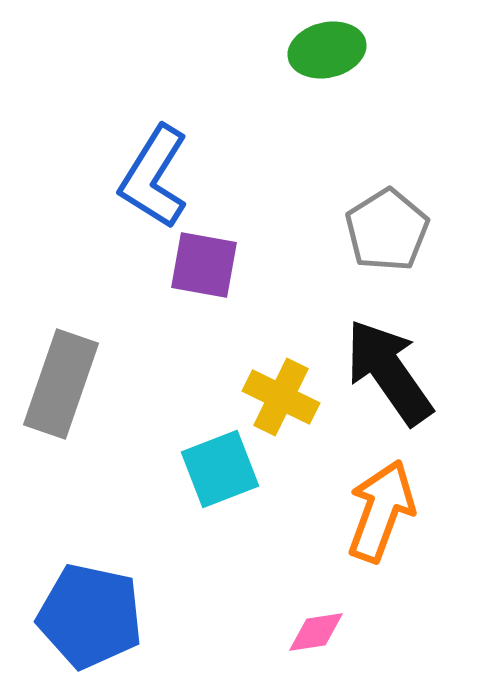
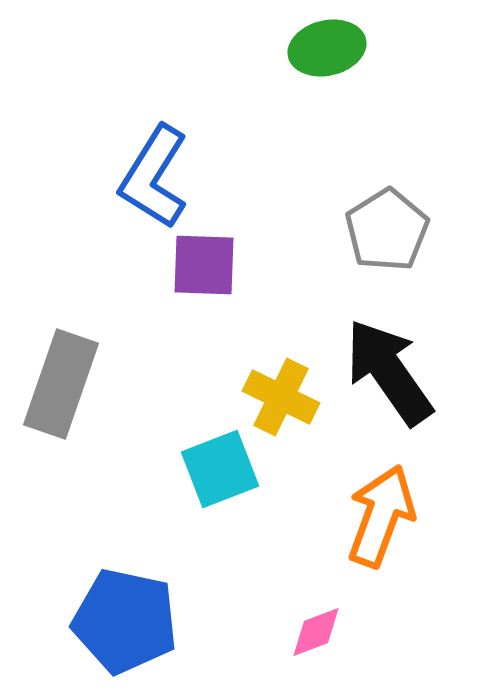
green ellipse: moved 2 px up
purple square: rotated 8 degrees counterclockwise
orange arrow: moved 5 px down
blue pentagon: moved 35 px right, 5 px down
pink diamond: rotated 12 degrees counterclockwise
